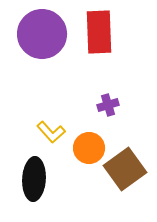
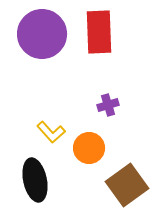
brown square: moved 2 px right, 16 px down
black ellipse: moved 1 px right, 1 px down; rotated 15 degrees counterclockwise
